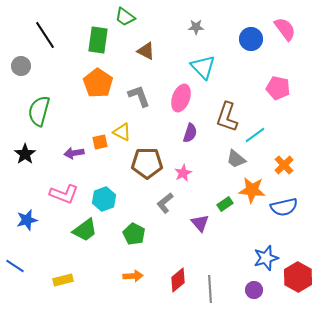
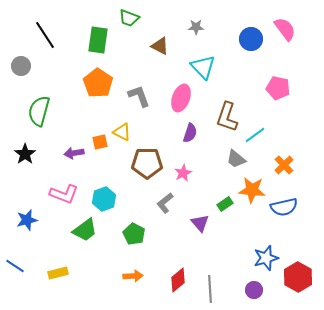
green trapezoid at (125, 17): moved 4 px right, 1 px down; rotated 15 degrees counterclockwise
brown triangle at (146, 51): moved 14 px right, 5 px up
yellow rectangle at (63, 280): moved 5 px left, 7 px up
